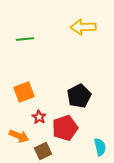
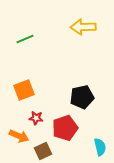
green line: rotated 18 degrees counterclockwise
orange square: moved 2 px up
black pentagon: moved 3 px right, 1 px down; rotated 15 degrees clockwise
red star: moved 3 px left, 1 px down; rotated 24 degrees counterclockwise
